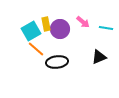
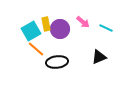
cyan line: rotated 16 degrees clockwise
